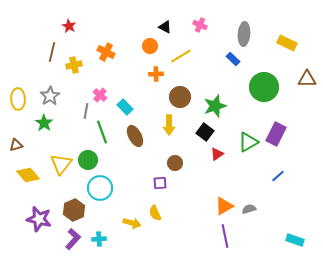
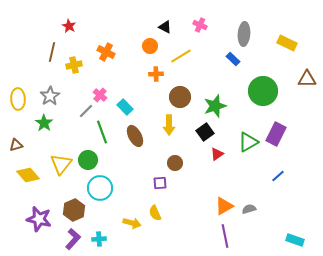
green circle at (264, 87): moved 1 px left, 4 px down
gray line at (86, 111): rotated 35 degrees clockwise
black square at (205, 132): rotated 18 degrees clockwise
